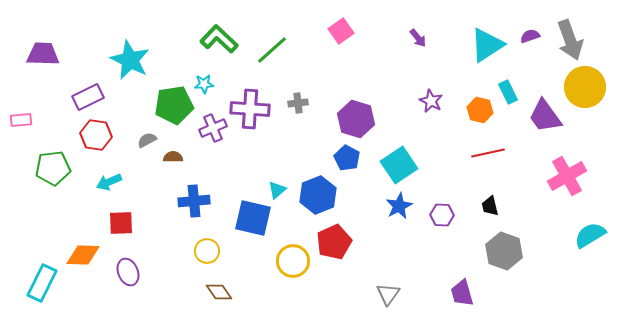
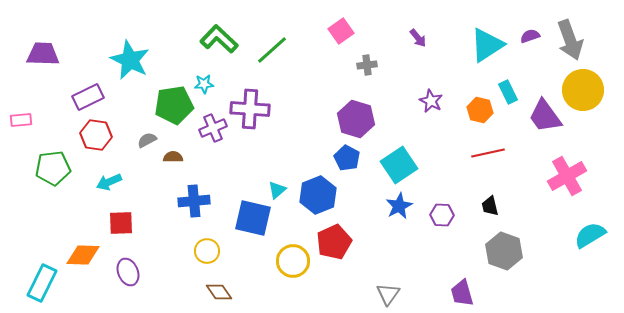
yellow circle at (585, 87): moved 2 px left, 3 px down
gray cross at (298, 103): moved 69 px right, 38 px up
